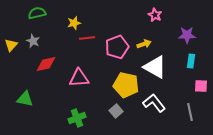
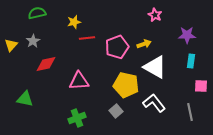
yellow star: moved 1 px up
gray star: rotated 16 degrees clockwise
pink triangle: moved 3 px down
